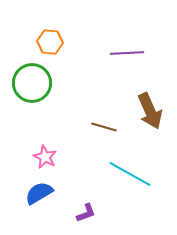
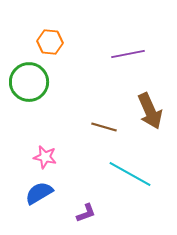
purple line: moved 1 px right, 1 px down; rotated 8 degrees counterclockwise
green circle: moved 3 px left, 1 px up
pink star: rotated 15 degrees counterclockwise
